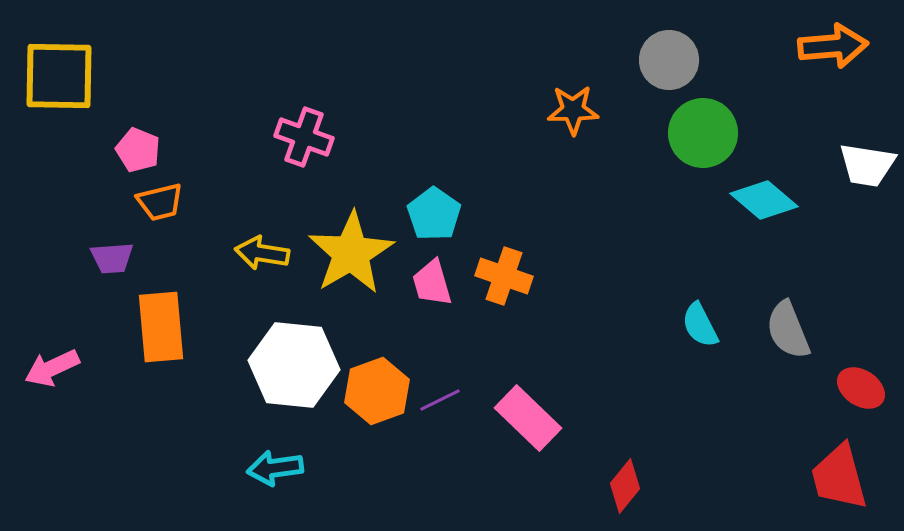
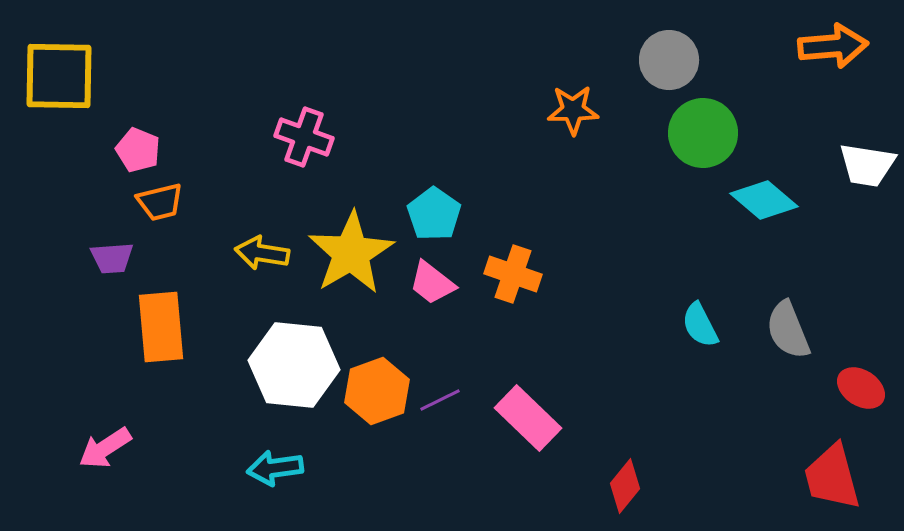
orange cross: moved 9 px right, 2 px up
pink trapezoid: rotated 36 degrees counterclockwise
pink arrow: moved 53 px right, 80 px down; rotated 8 degrees counterclockwise
red trapezoid: moved 7 px left
